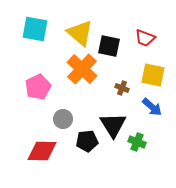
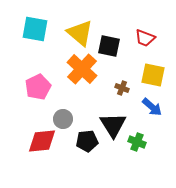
red diamond: moved 10 px up; rotated 8 degrees counterclockwise
